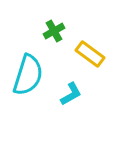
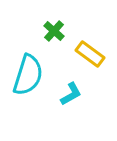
green cross: rotated 20 degrees counterclockwise
